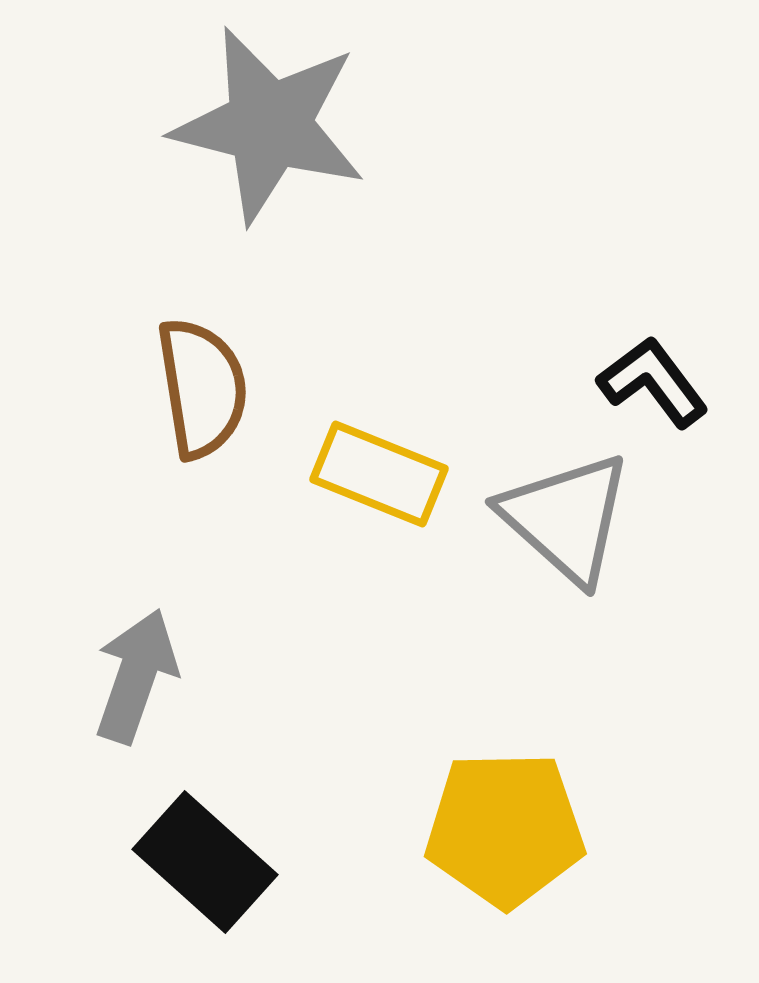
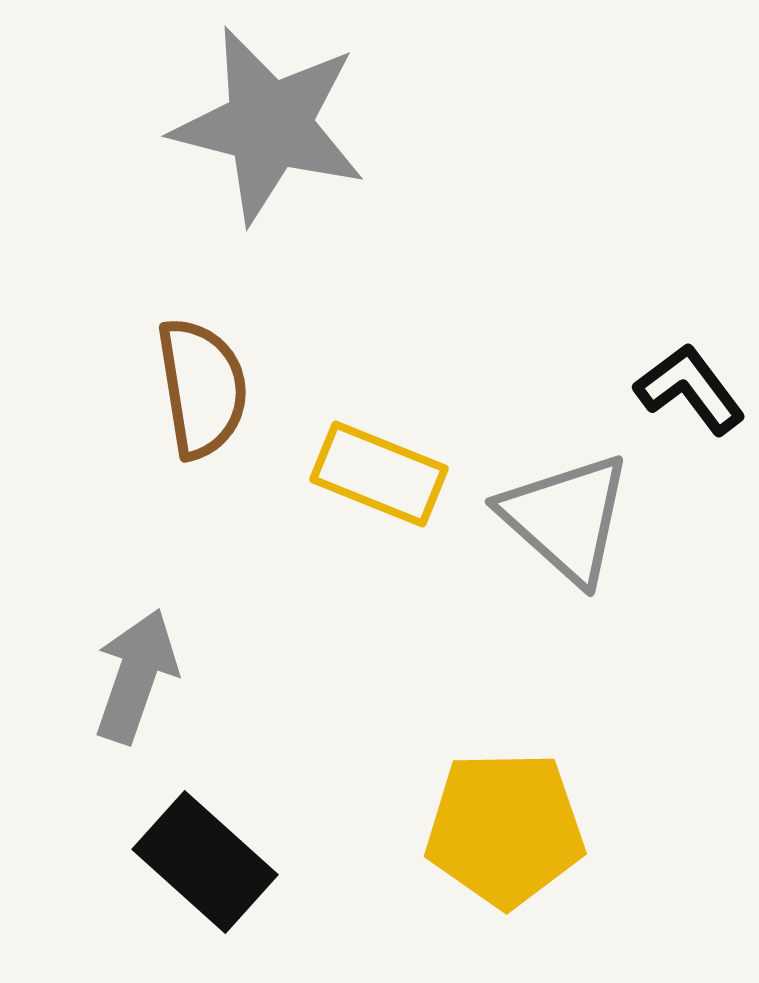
black L-shape: moved 37 px right, 7 px down
